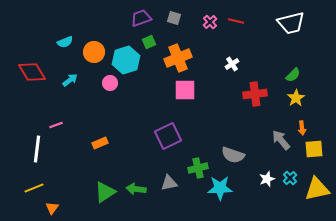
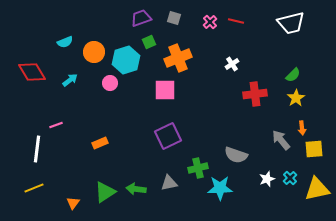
pink square: moved 20 px left
gray semicircle: moved 3 px right
orange triangle: moved 21 px right, 5 px up
